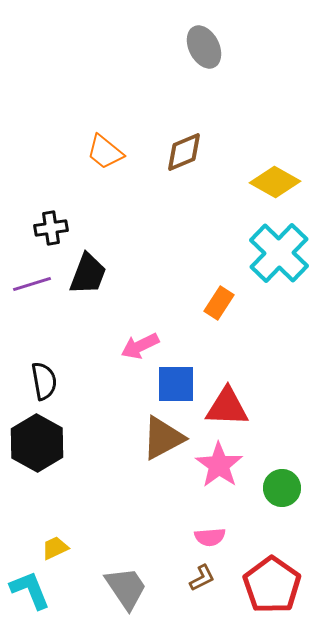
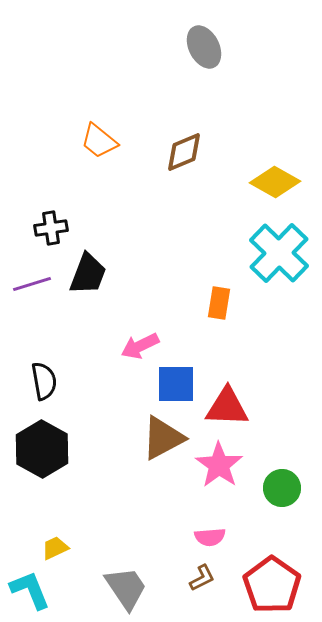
orange trapezoid: moved 6 px left, 11 px up
orange rectangle: rotated 24 degrees counterclockwise
black hexagon: moved 5 px right, 6 px down
